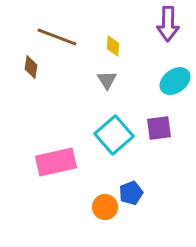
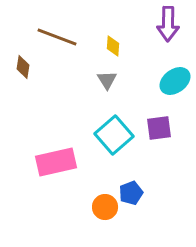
brown diamond: moved 8 px left
